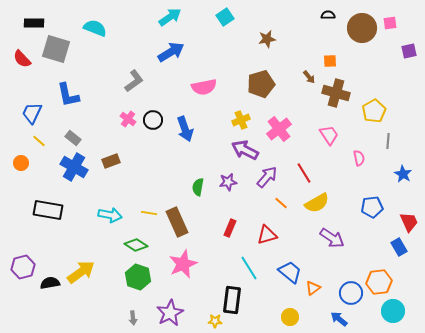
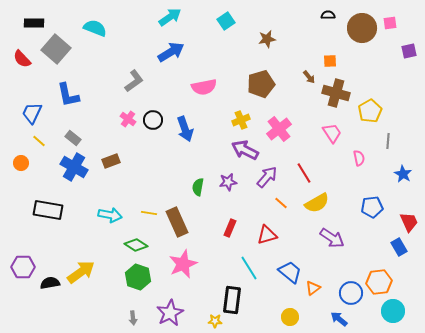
cyan square at (225, 17): moved 1 px right, 4 px down
gray square at (56, 49): rotated 24 degrees clockwise
yellow pentagon at (374, 111): moved 4 px left
pink trapezoid at (329, 135): moved 3 px right, 2 px up
purple hexagon at (23, 267): rotated 15 degrees clockwise
